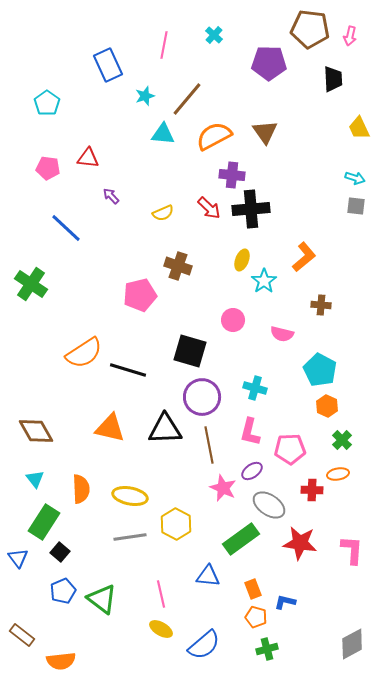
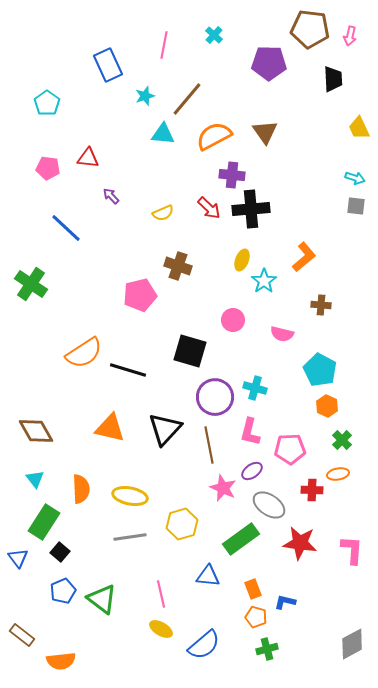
purple circle at (202, 397): moved 13 px right
black triangle at (165, 429): rotated 45 degrees counterclockwise
yellow hexagon at (176, 524): moved 6 px right; rotated 16 degrees clockwise
